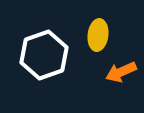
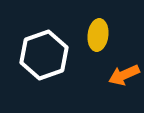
orange arrow: moved 3 px right, 3 px down
